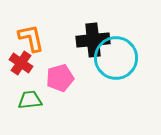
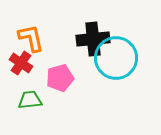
black cross: moved 1 px up
